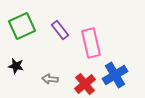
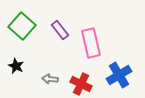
green square: rotated 24 degrees counterclockwise
black star: rotated 14 degrees clockwise
blue cross: moved 4 px right
red cross: moved 4 px left; rotated 25 degrees counterclockwise
